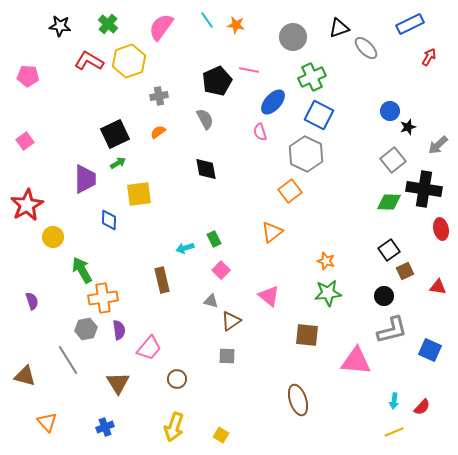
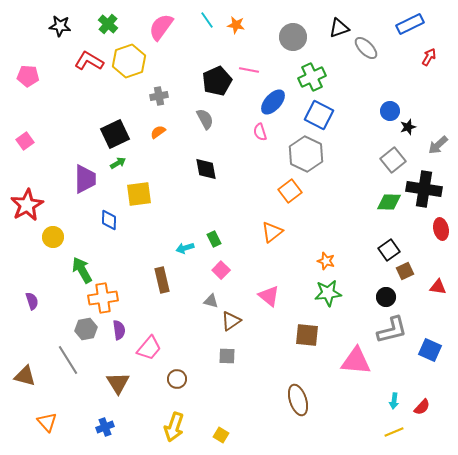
black circle at (384, 296): moved 2 px right, 1 px down
